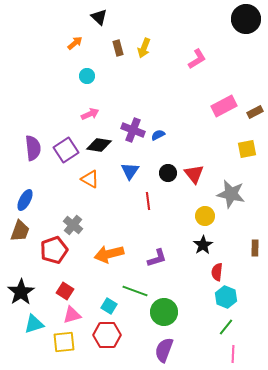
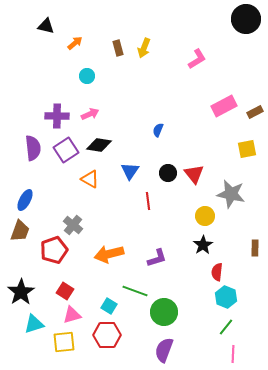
black triangle at (99, 17): moved 53 px left, 9 px down; rotated 30 degrees counterclockwise
purple cross at (133, 130): moved 76 px left, 14 px up; rotated 20 degrees counterclockwise
blue semicircle at (158, 135): moved 5 px up; rotated 40 degrees counterclockwise
